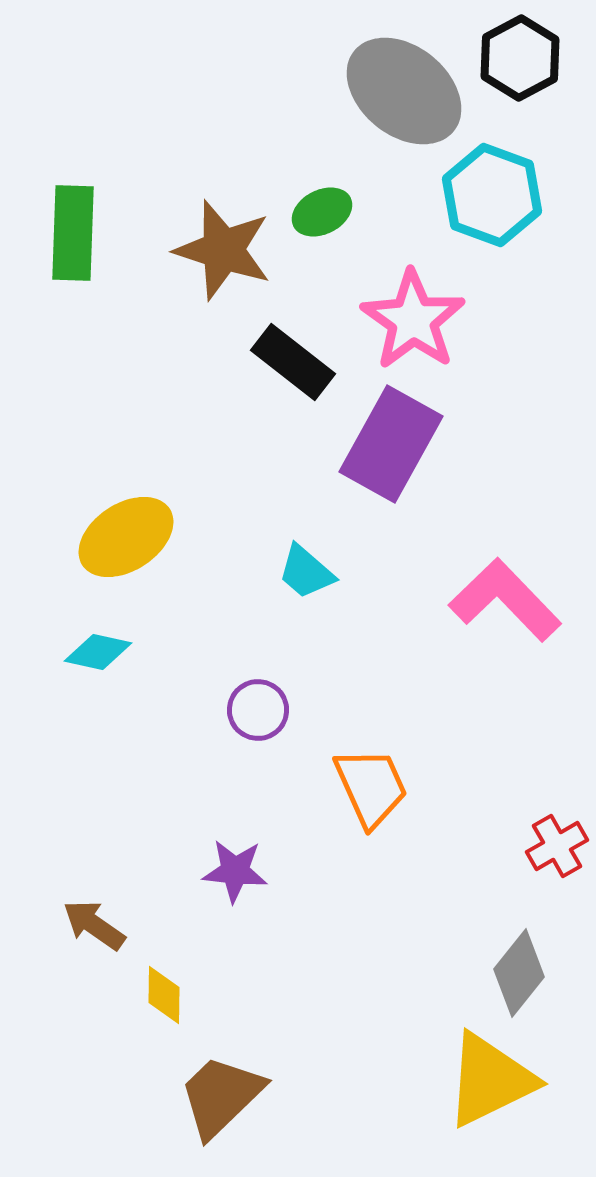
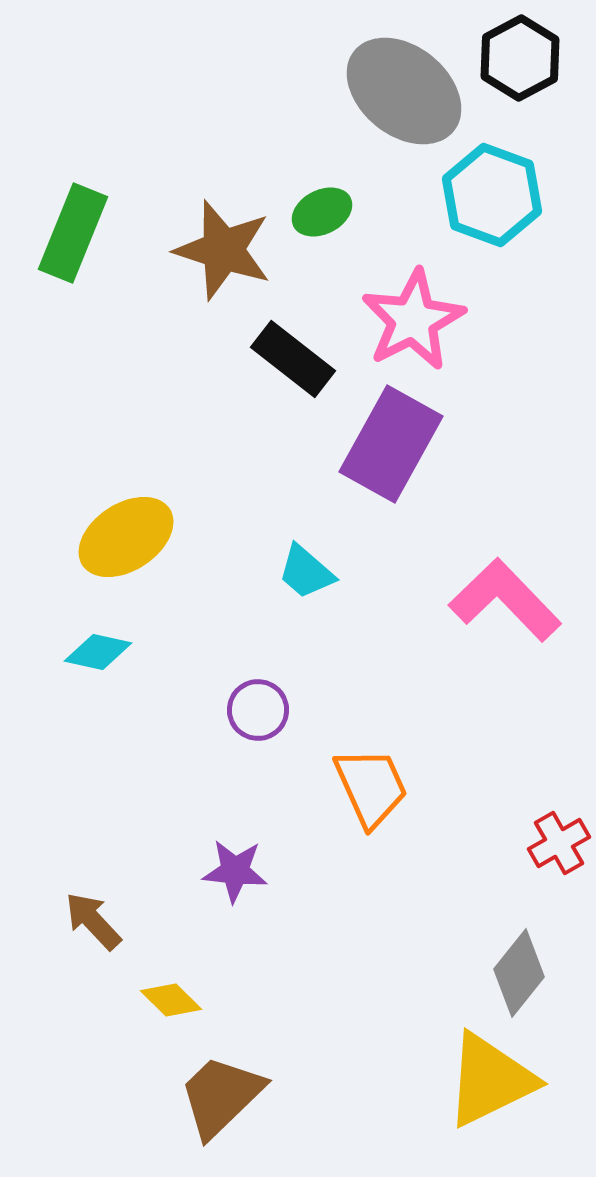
green rectangle: rotated 20 degrees clockwise
pink star: rotated 10 degrees clockwise
black rectangle: moved 3 px up
red cross: moved 2 px right, 3 px up
brown arrow: moved 1 px left, 4 px up; rotated 12 degrees clockwise
yellow diamond: moved 7 px right, 5 px down; rotated 46 degrees counterclockwise
